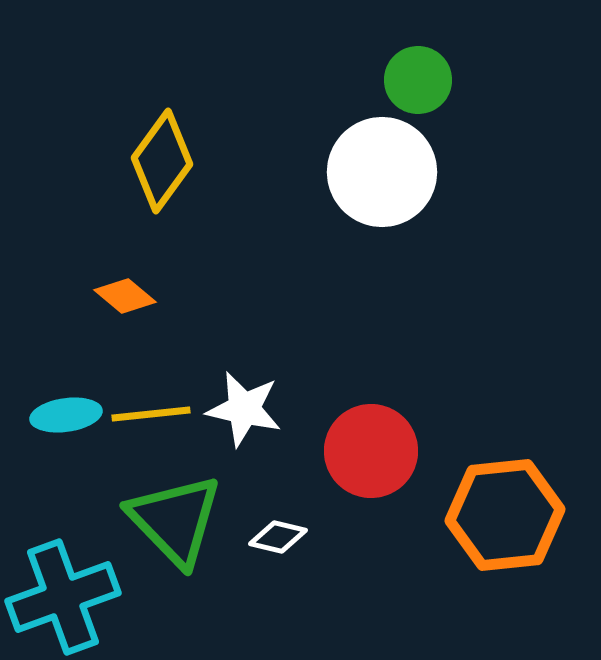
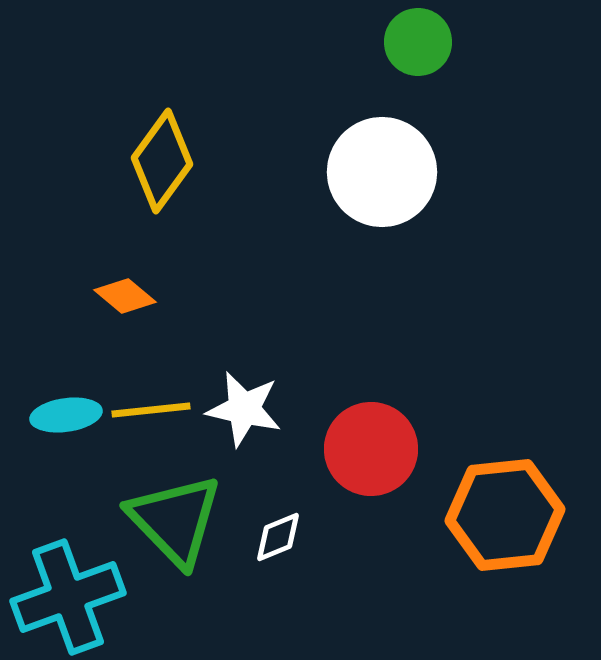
green circle: moved 38 px up
yellow line: moved 4 px up
red circle: moved 2 px up
white diamond: rotated 36 degrees counterclockwise
cyan cross: moved 5 px right
